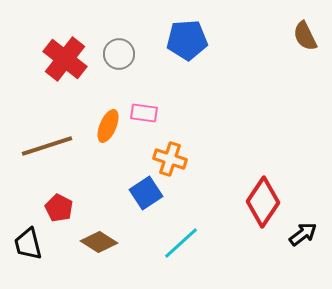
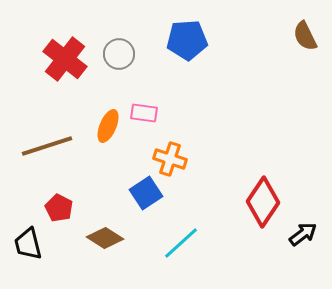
brown diamond: moved 6 px right, 4 px up
